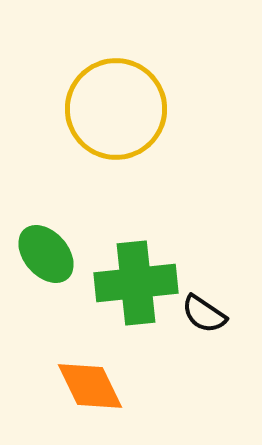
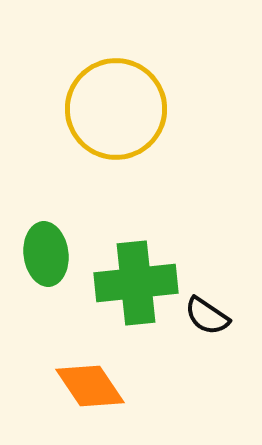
green ellipse: rotated 34 degrees clockwise
black semicircle: moved 3 px right, 2 px down
orange diamond: rotated 8 degrees counterclockwise
